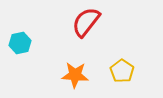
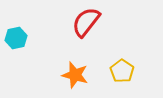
cyan hexagon: moved 4 px left, 5 px up
orange star: rotated 12 degrees clockwise
